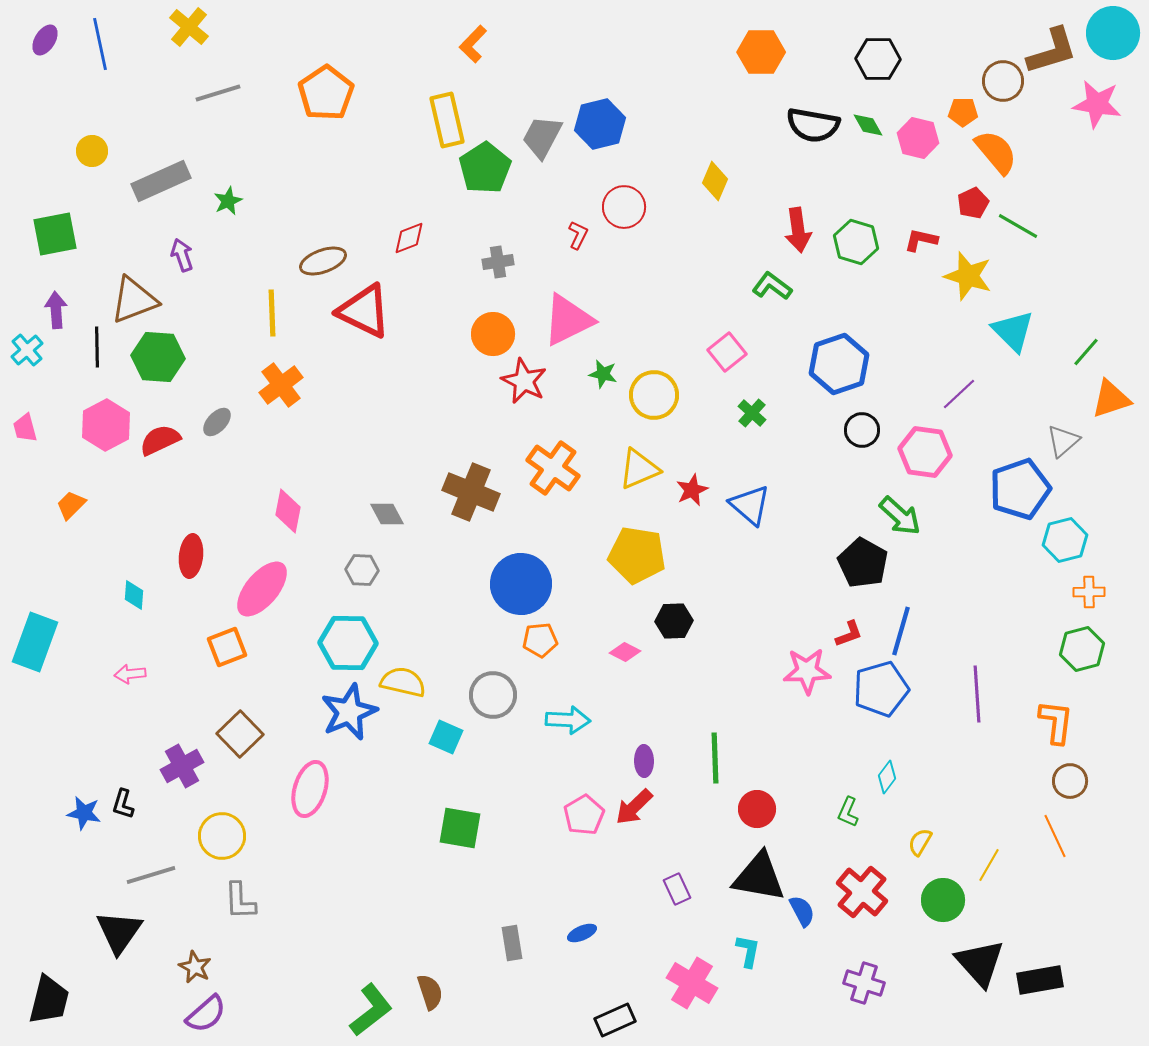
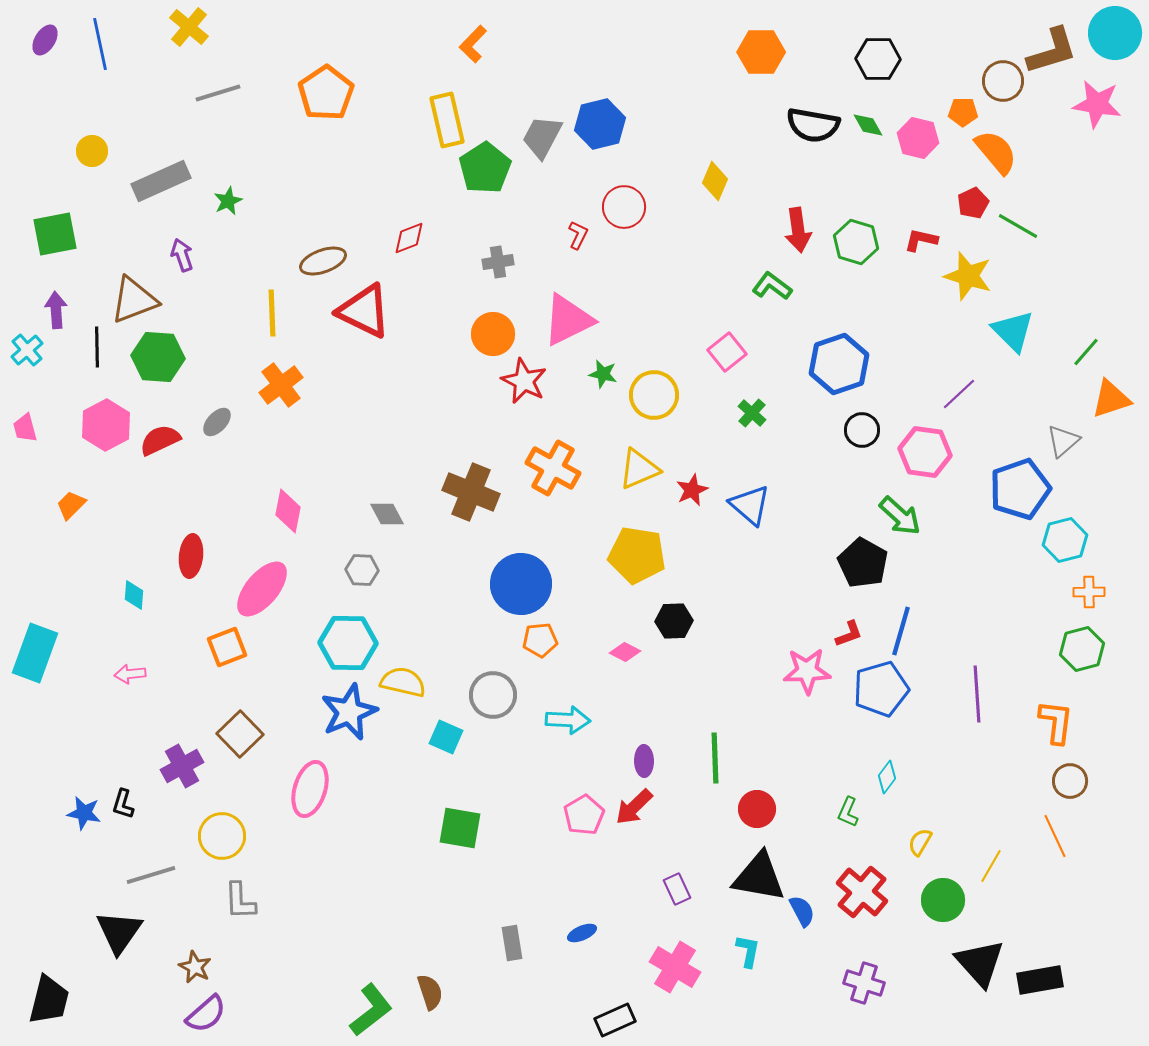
cyan circle at (1113, 33): moved 2 px right
orange cross at (553, 468): rotated 6 degrees counterclockwise
cyan rectangle at (35, 642): moved 11 px down
yellow line at (989, 865): moved 2 px right, 1 px down
pink cross at (692, 983): moved 17 px left, 16 px up
